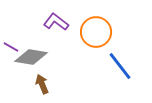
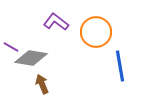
gray diamond: moved 1 px down
blue line: rotated 28 degrees clockwise
